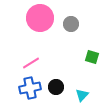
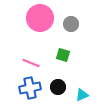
green square: moved 29 px left, 2 px up
pink line: rotated 54 degrees clockwise
black circle: moved 2 px right
cyan triangle: rotated 24 degrees clockwise
